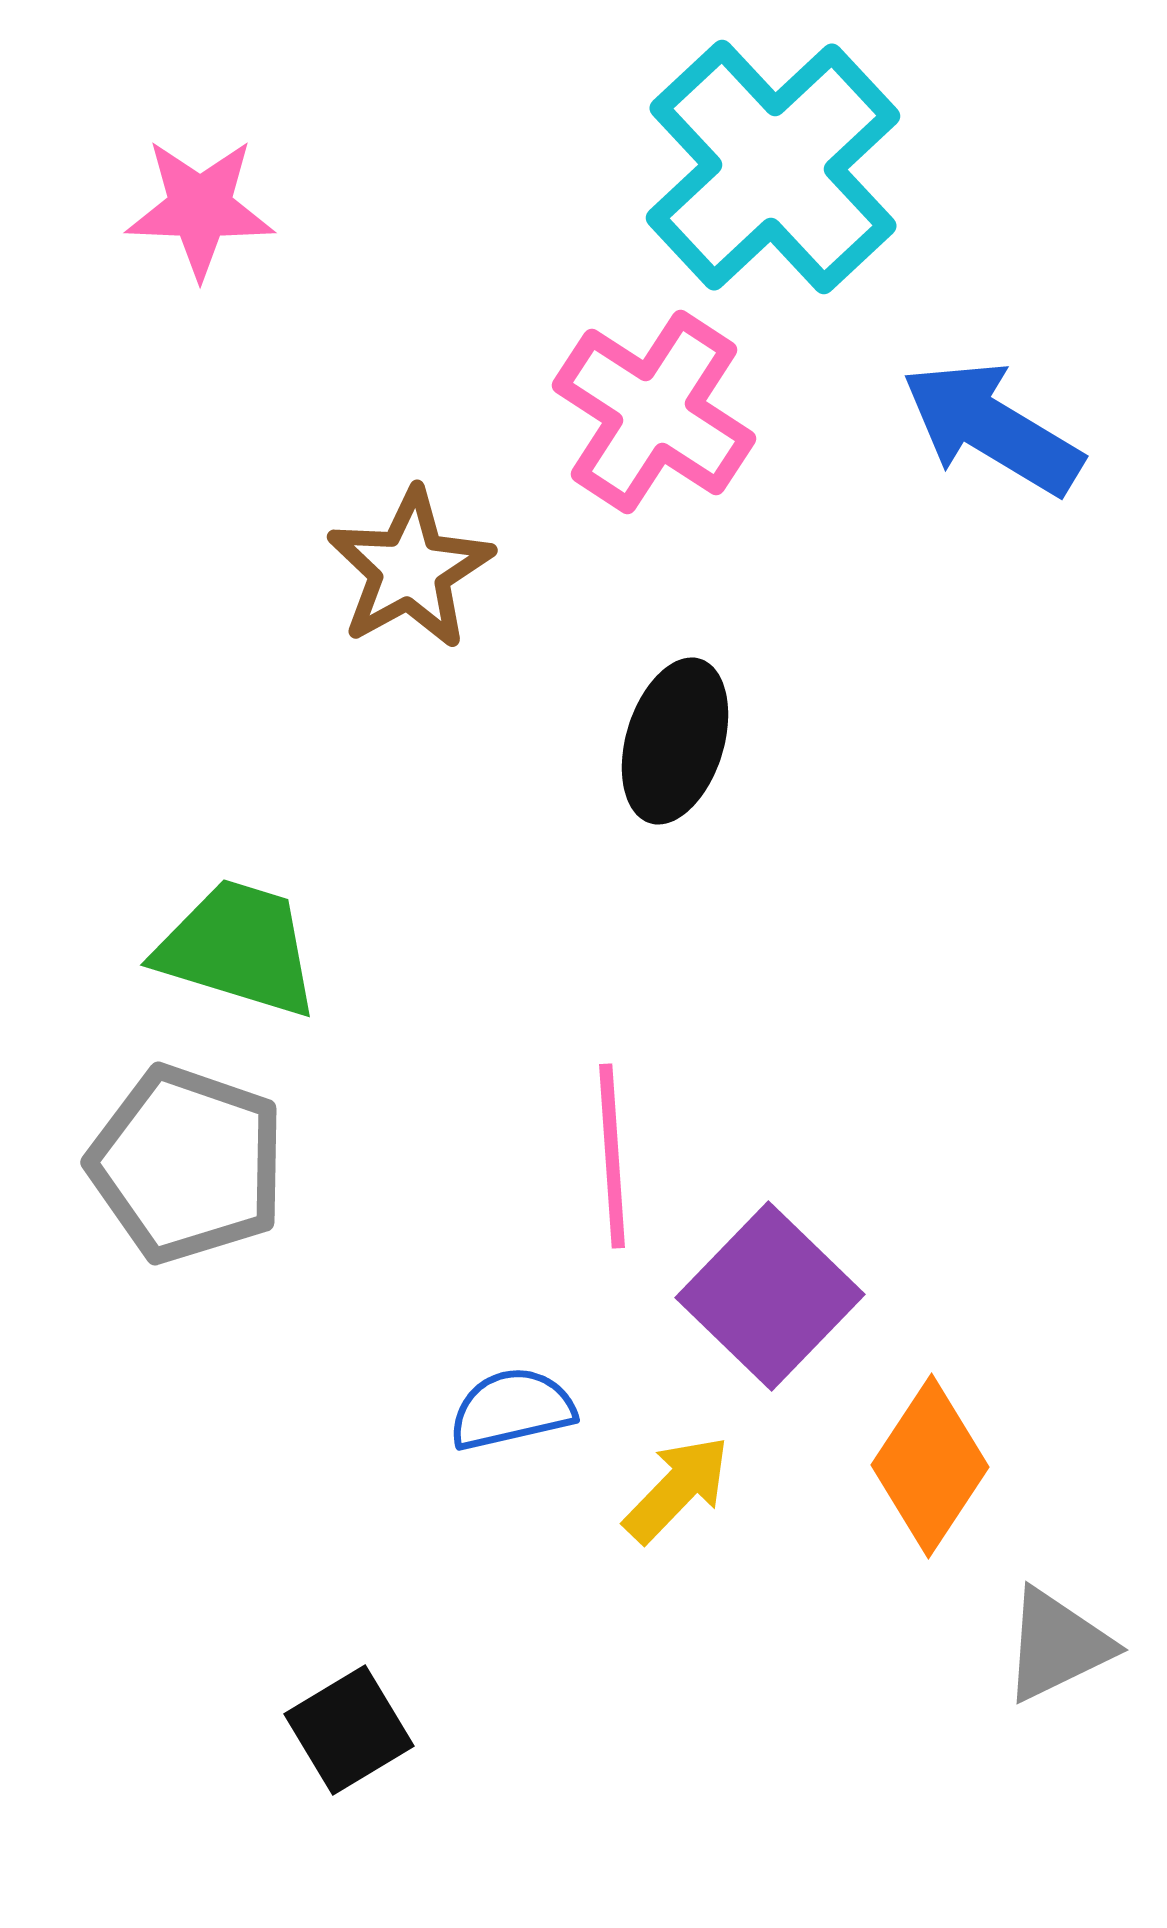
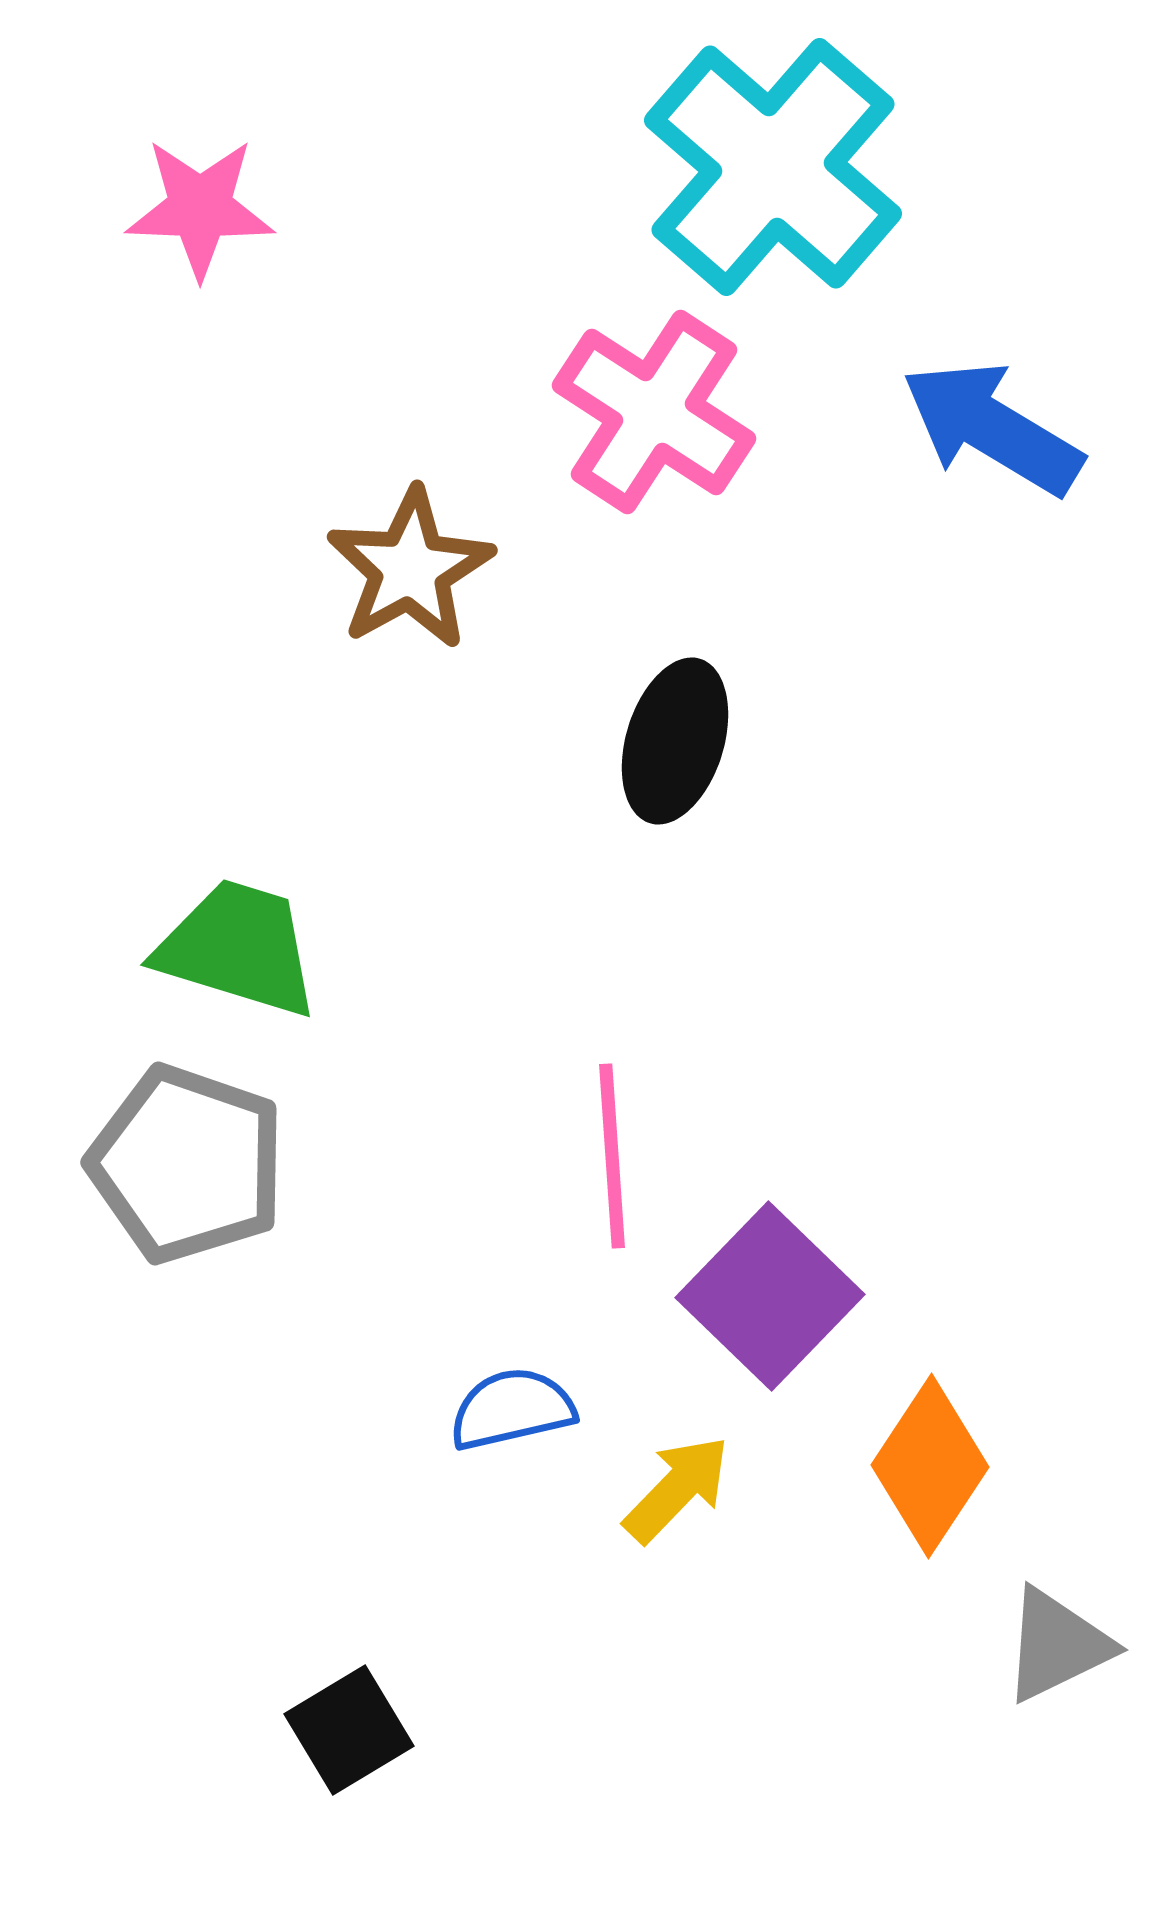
cyan cross: rotated 6 degrees counterclockwise
